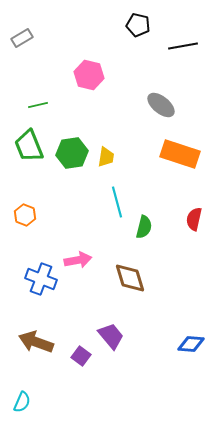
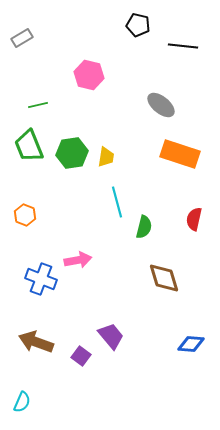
black line: rotated 16 degrees clockwise
brown diamond: moved 34 px right
